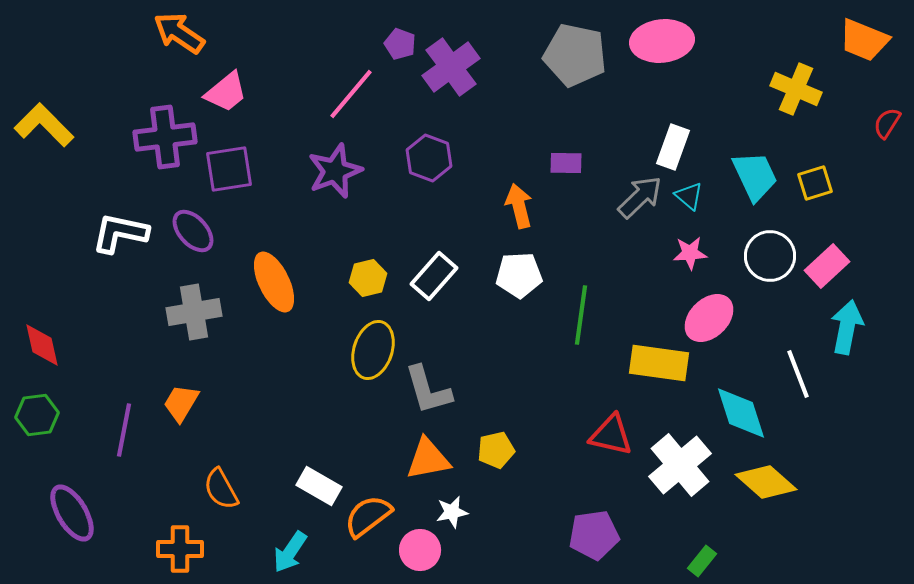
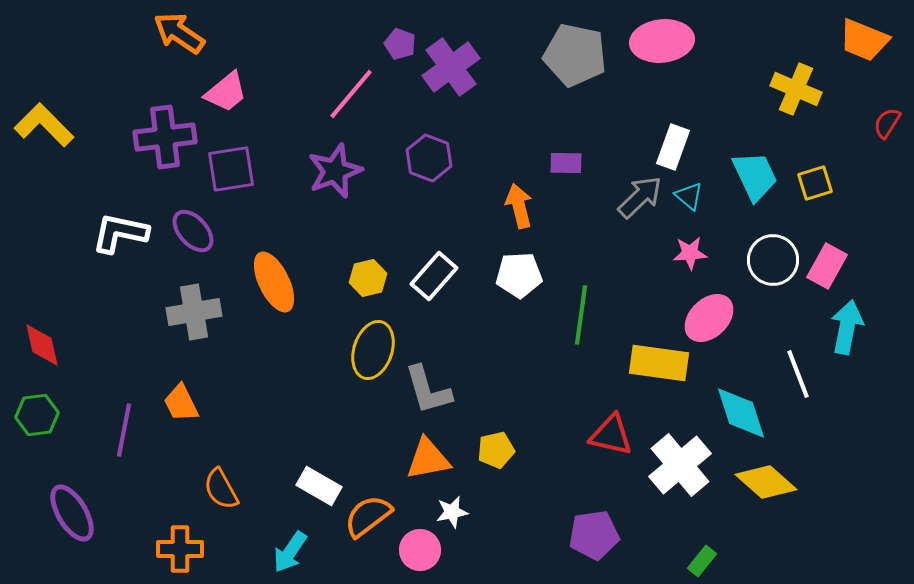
purple square at (229, 169): moved 2 px right
white circle at (770, 256): moved 3 px right, 4 px down
pink rectangle at (827, 266): rotated 18 degrees counterclockwise
orange trapezoid at (181, 403): rotated 57 degrees counterclockwise
